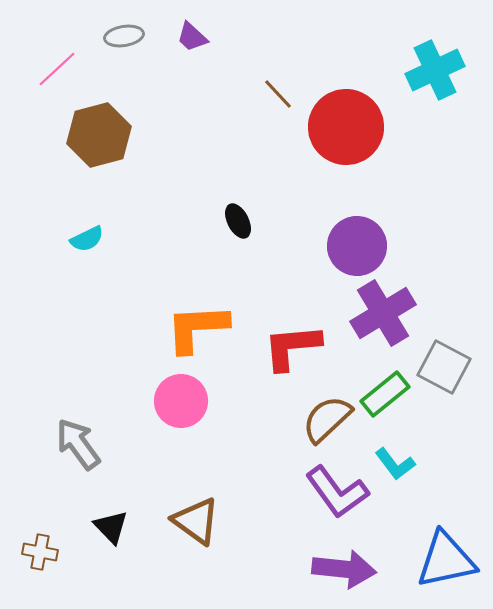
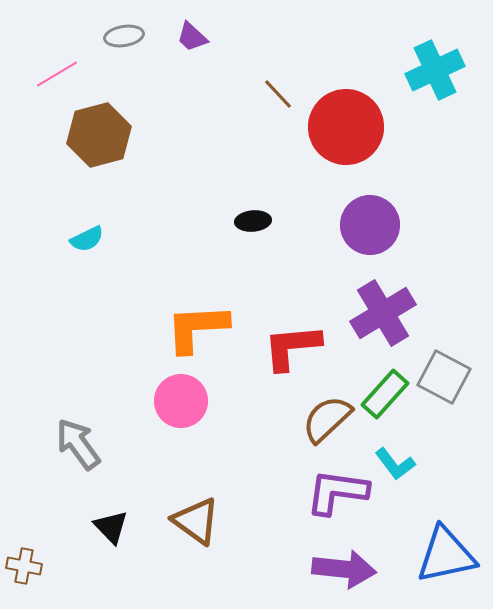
pink line: moved 5 px down; rotated 12 degrees clockwise
black ellipse: moved 15 px right; rotated 68 degrees counterclockwise
purple circle: moved 13 px right, 21 px up
gray square: moved 10 px down
green rectangle: rotated 9 degrees counterclockwise
purple L-shape: rotated 134 degrees clockwise
brown cross: moved 16 px left, 14 px down
blue triangle: moved 5 px up
